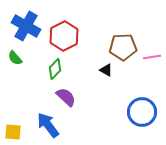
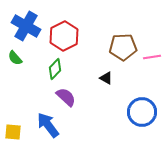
black triangle: moved 8 px down
